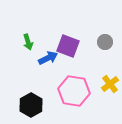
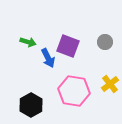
green arrow: rotated 56 degrees counterclockwise
blue arrow: rotated 90 degrees clockwise
